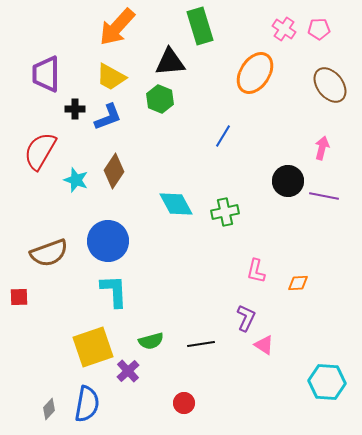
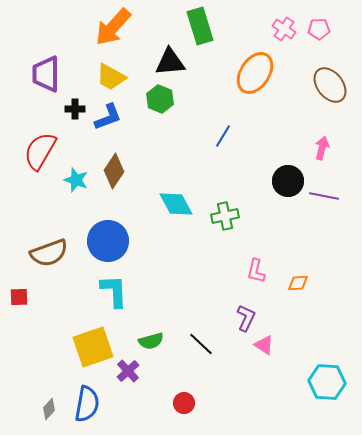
orange arrow: moved 4 px left
green cross: moved 4 px down
black line: rotated 52 degrees clockwise
